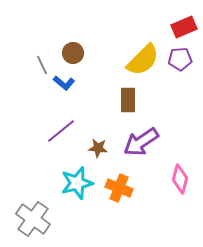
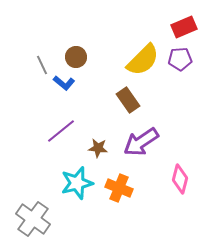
brown circle: moved 3 px right, 4 px down
brown rectangle: rotated 35 degrees counterclockwise
